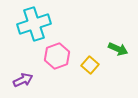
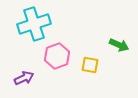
green arrow: moved 1 px right, 4 px up
yellow square: rotated 30 degrees counterclockwise
purple arrow: moved 1 px right, 2 px up
